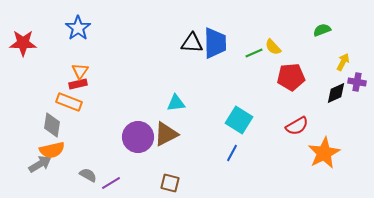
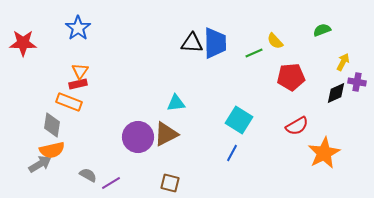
yellow semicircle: moved 2 px right, 6 px up
